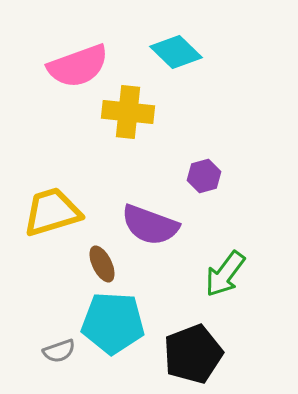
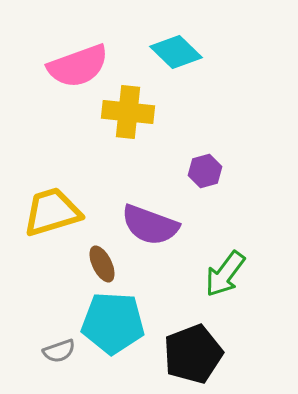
purple hexagon: moved 1 px right, 5 px up
